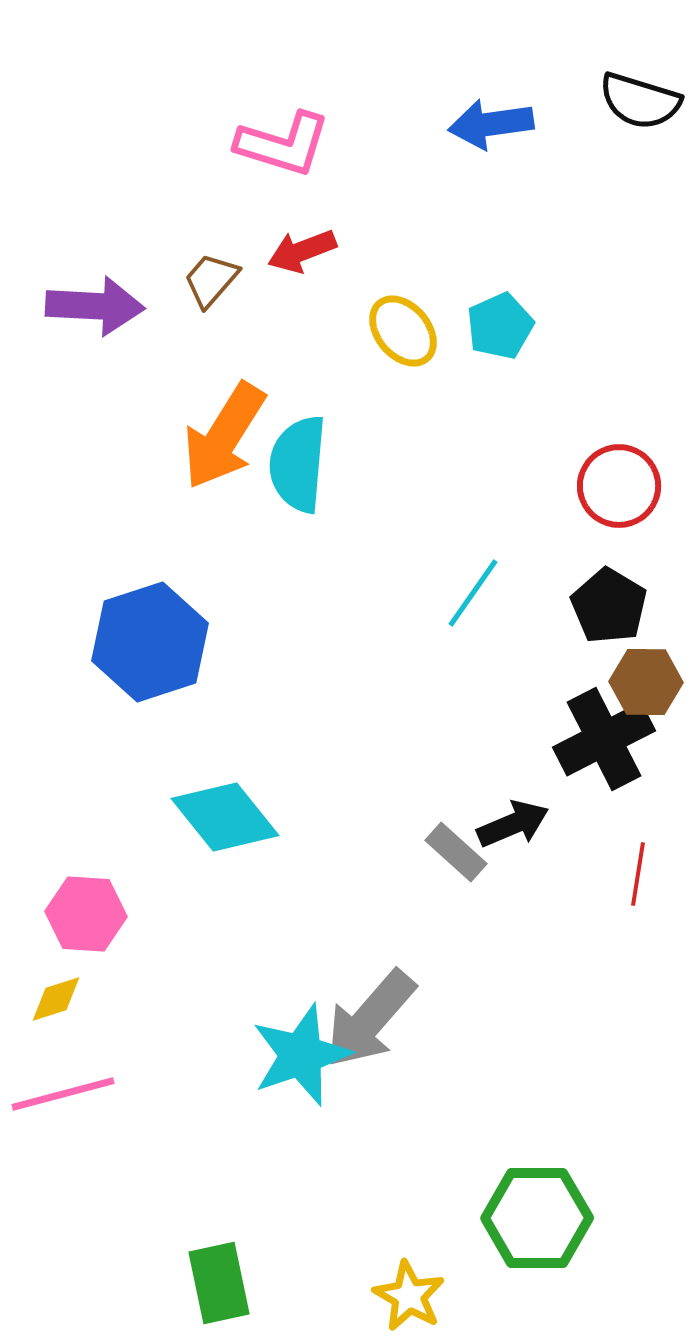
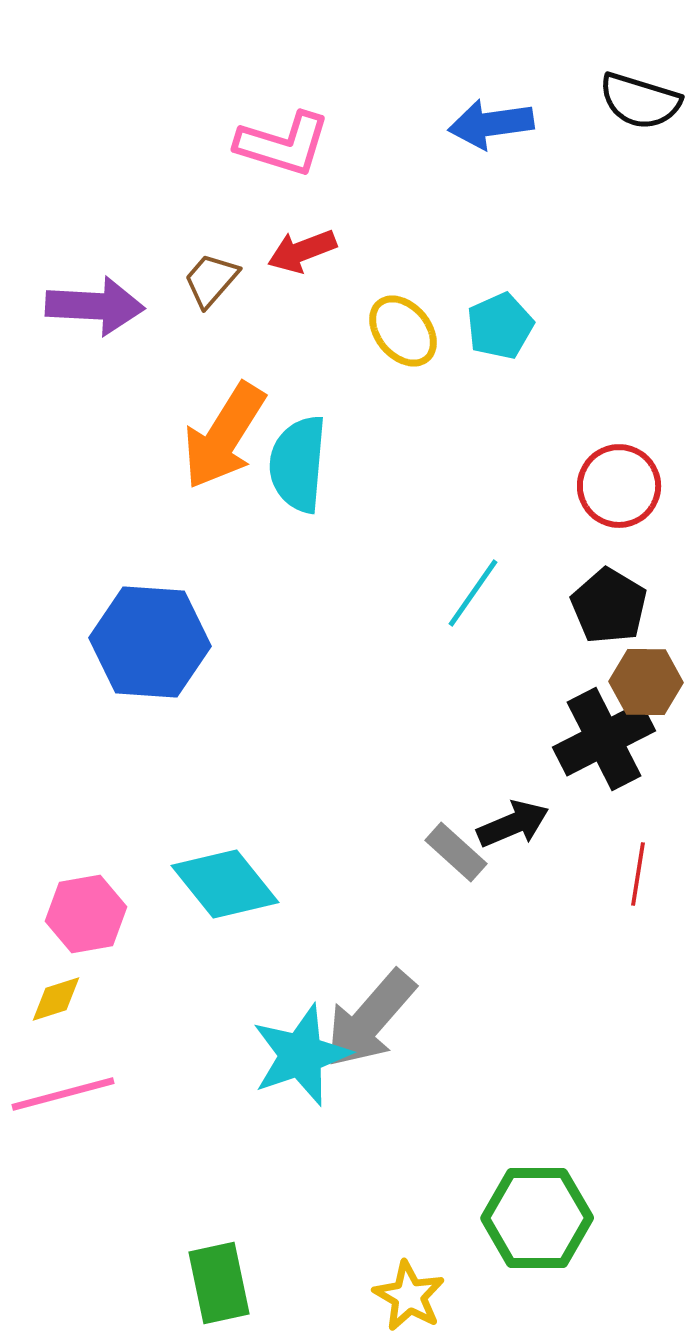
blue hexagon: rotated 22 degrees clockwise
cyan diamond: moved 67 px down
pink hexagon: rotated 14 degrees counterclockwise
